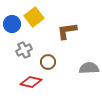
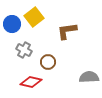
gray cross: rotated 35 degrees counterclockwise
gray semicircle: moved 9 px down
